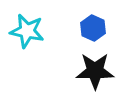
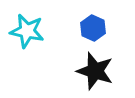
black star: rotated 18 degrees clockwise
